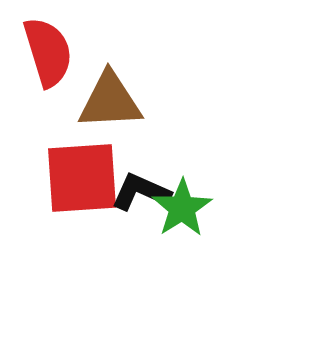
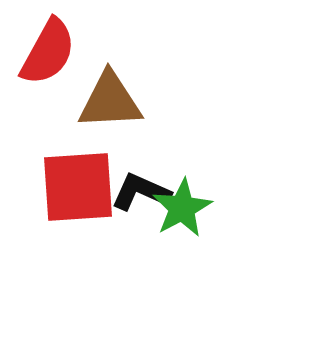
red semicircle: rotated 46 degrees clockwise
red square: moved 4 px left, 9 px down
green star: rotated 4 degrees clockwise
